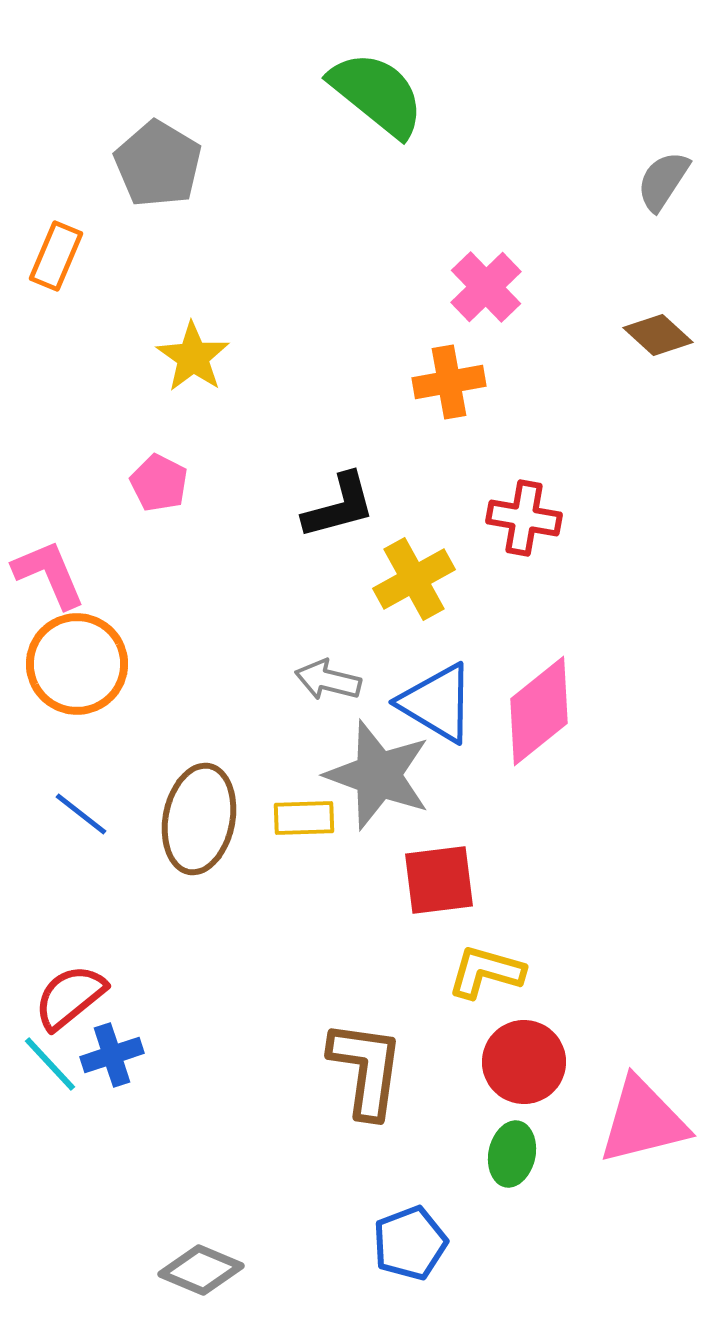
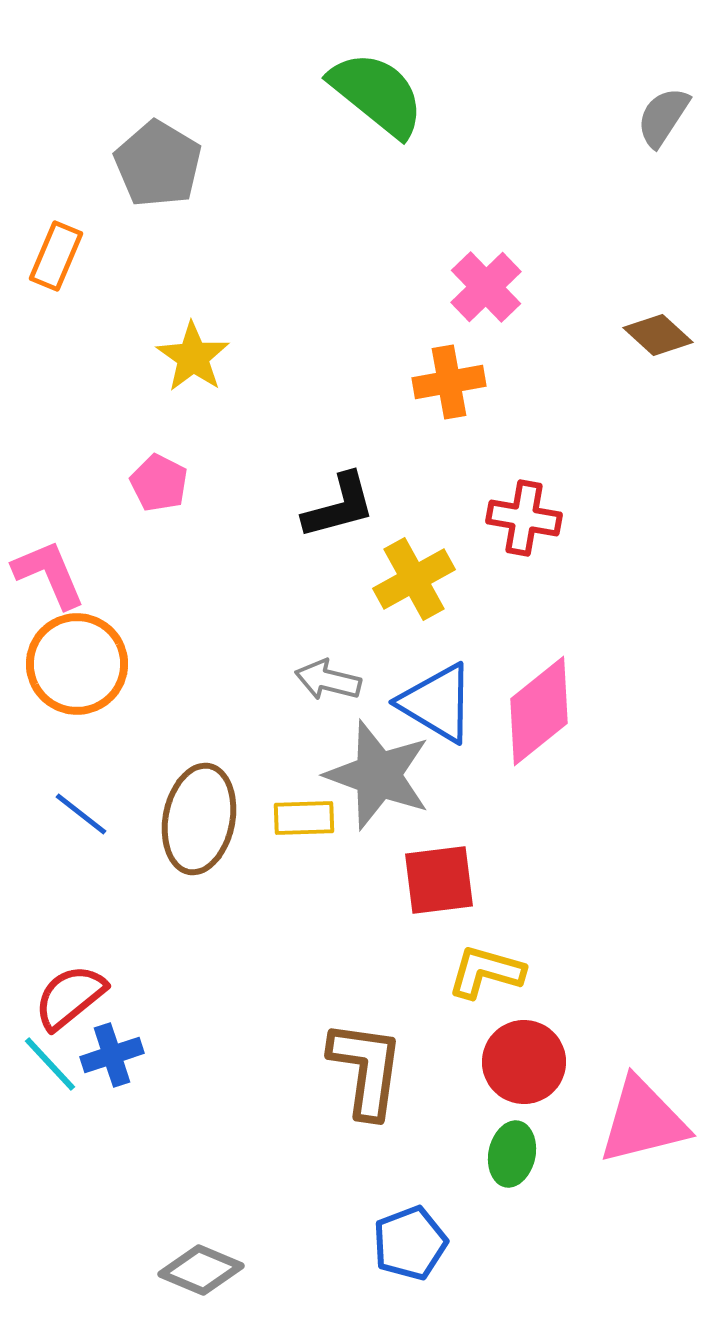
gray semicircle: moved 64 px up
